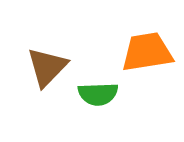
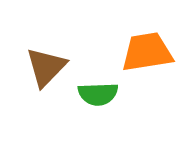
brown triangle: moved 1 px left
